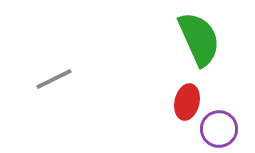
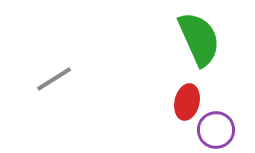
gray line: rotated 6 degrees counterclockwise
purple circle: moved 3 px left, 1 px down
